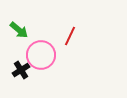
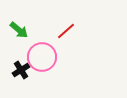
red line: moved 4 px left, 5 px up; rotated 24 degrees clockwise
pink circle: moved 1 px right, 2 px down
